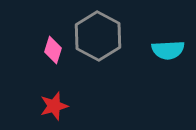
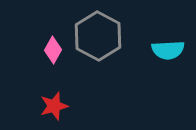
pink diamond: rotated 12 degrees clockwise
